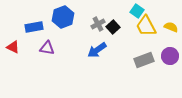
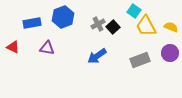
cyan square: moved 3 px left
blue rectangle: moved 2 px left, 4 px up
blue arrow: moved 6 px down
purple circle: moved 3 px up
gray rectangle: moved 4 px left
